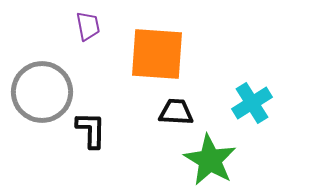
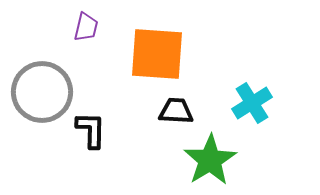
purple trapezoid: moved 2 px left, 1 px down; rotated 24 degrees clockwise
black trapezoid: moved 1 px up
green star: rotated 10 degrees clockwise
